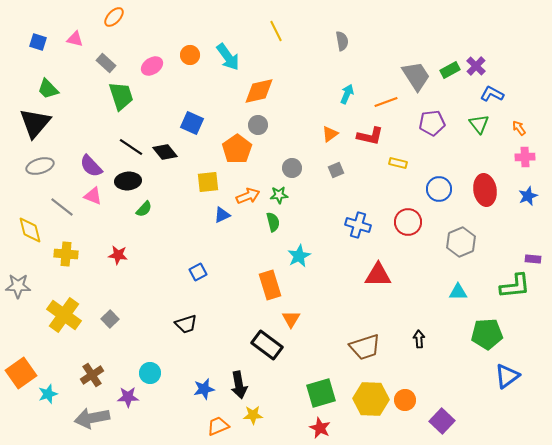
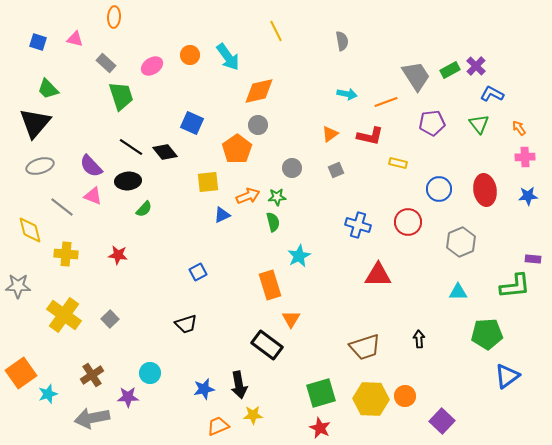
orange ellipse at (114, 17): rotated 40 degrees counterclockwise
cyan arrow at (347, 94): rotated 78 degrees clockwise
green star at (279, 195): moved 2 px left, 2 px down
blue star at (528, 196): rotated 18 degrees clockwise
orange circle at (405, 400): moved 4 px up
